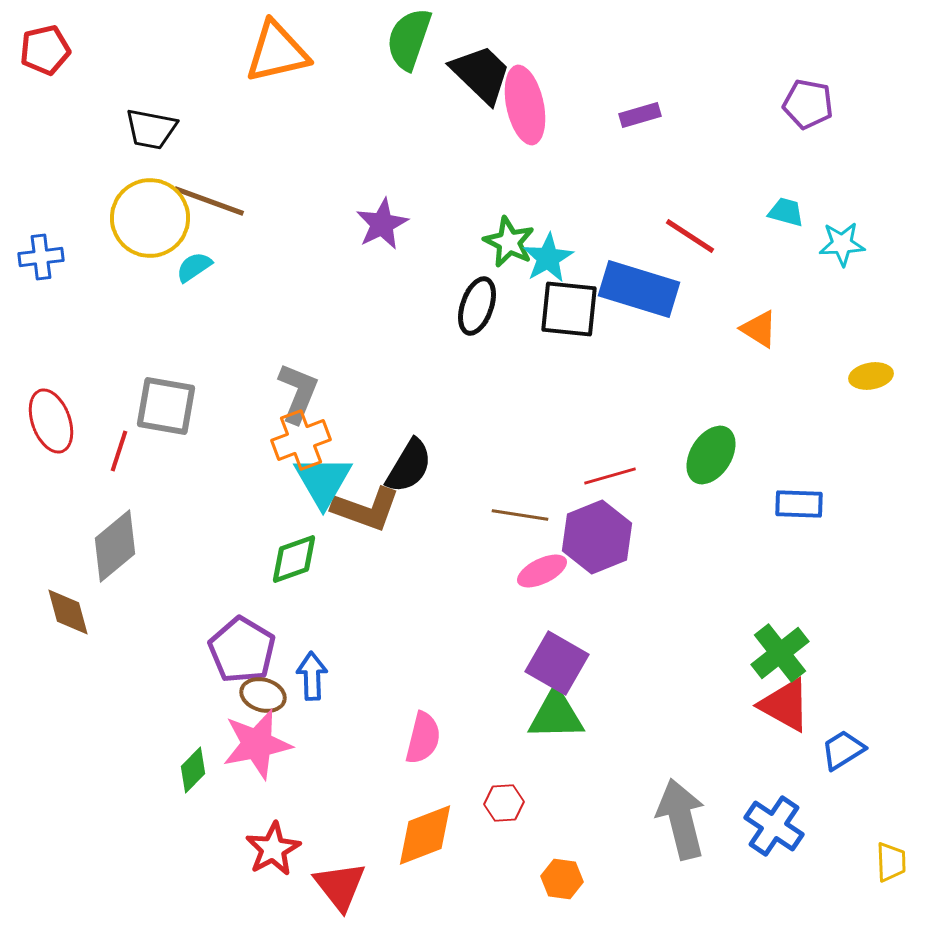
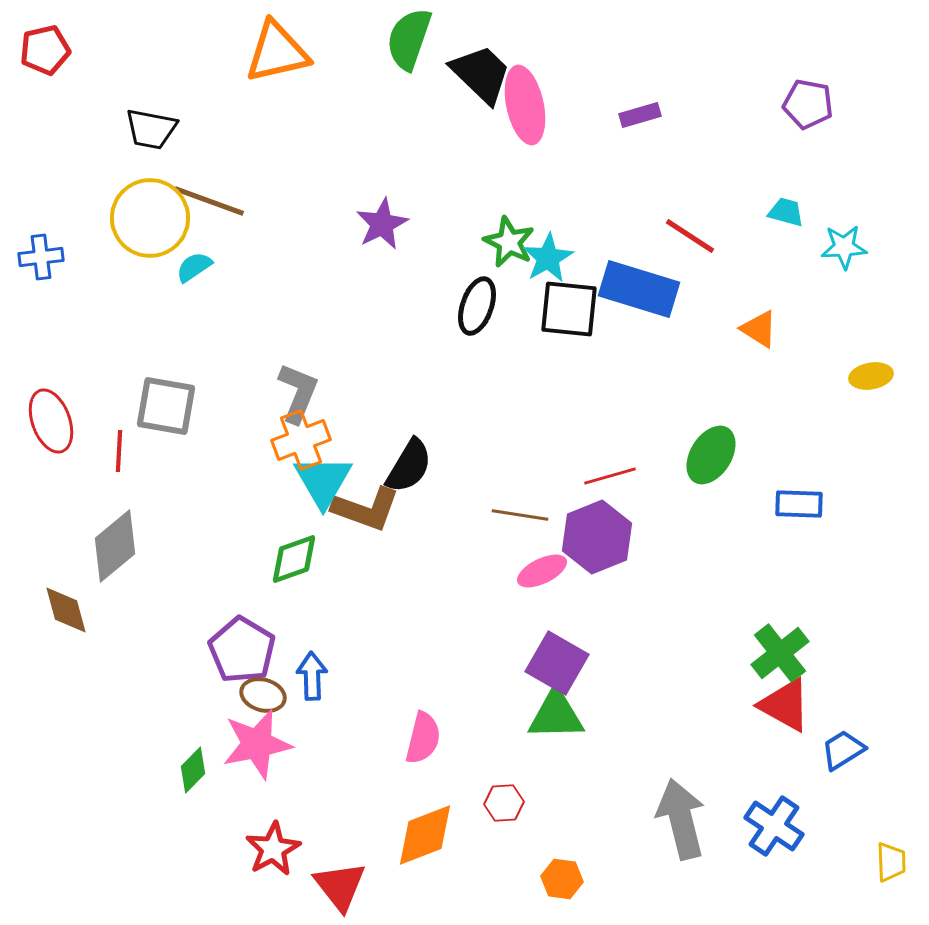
cyan star at (842, 244): moved 2 px right, 3 px down
red line at (119, 451): rotated 15 degrees counterclockwise
brown diamond at (68, 612): moved 2 px left, 2 px up
